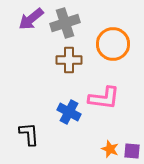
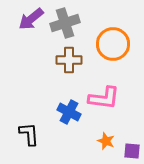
orange star: moved 4 px left, 8 px up
